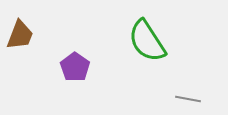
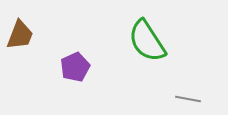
purple pentagon: rotated 12 degrees clockwise
